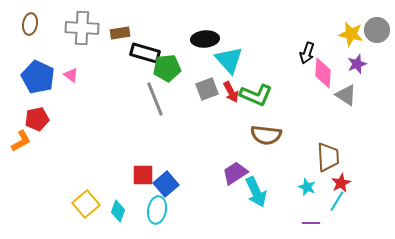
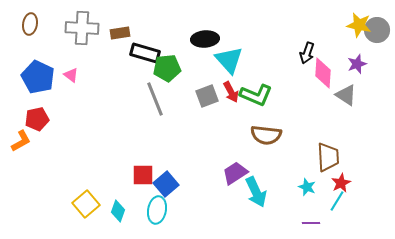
yellow star: moved 8 px right, 9 px up
gray square: moved 7 px down
